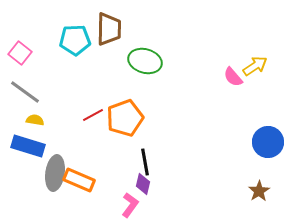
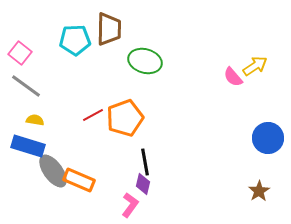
gray line: moved 1 px right, 6 px up
blue circle: moved 4 px up
gray ellipse: moved 2 px left, 2 px up; rotated 44 degrees counterclockwise
